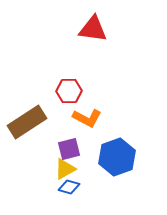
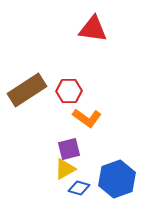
orange L-shape: rotated 8 degrees clockwise
brown rectangle: moved 32 px up
blue hexagon: moved 22 px down
blue diamond: moved 10 px right, 1 px down
